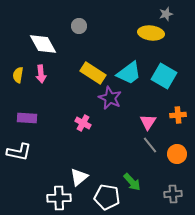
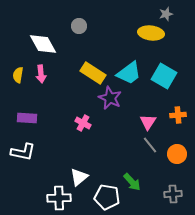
white L-shape: moved 4 px right
